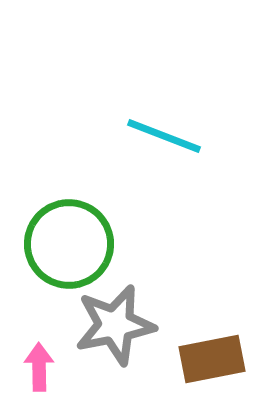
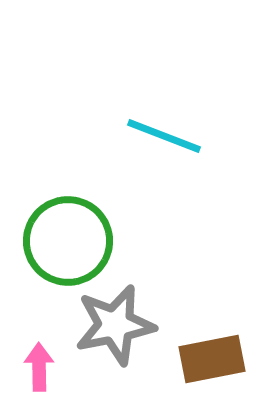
green circle: moved 1 px left, 3 px up
